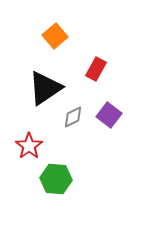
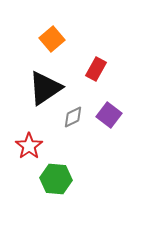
orange square: moved 3 px left, 3 px down
